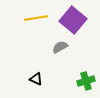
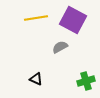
purple square: rotated 12 degrees counterclockwise
